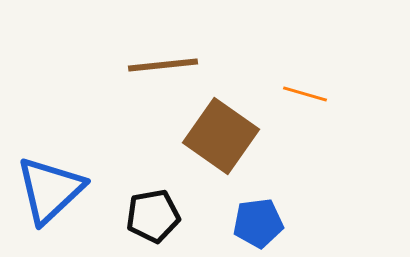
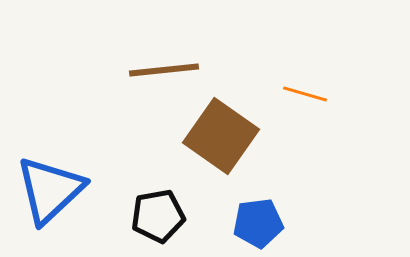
brown line: moved 1 px right, 5 px down
black pentagon: moved 5 px right
